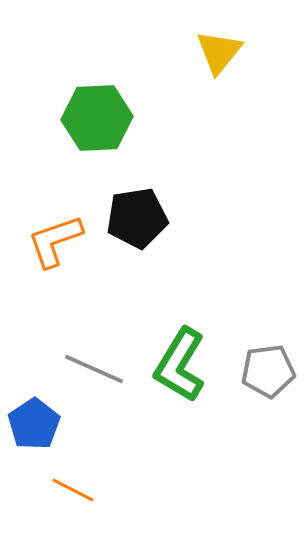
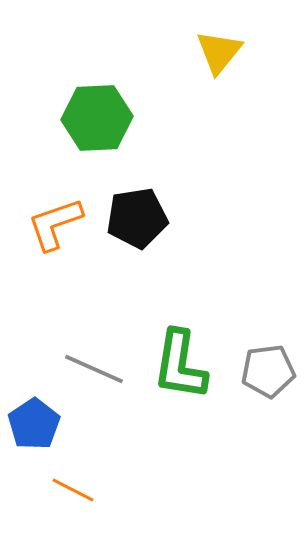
orange L-shape: moved 17 px up
green L-shape: rotated 22 degrees counterclockwise
